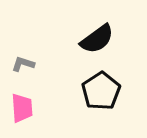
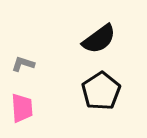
black semicircle: moved 2 px right
